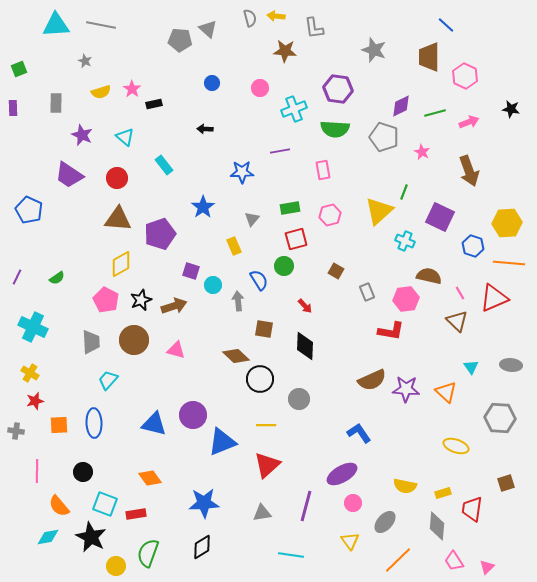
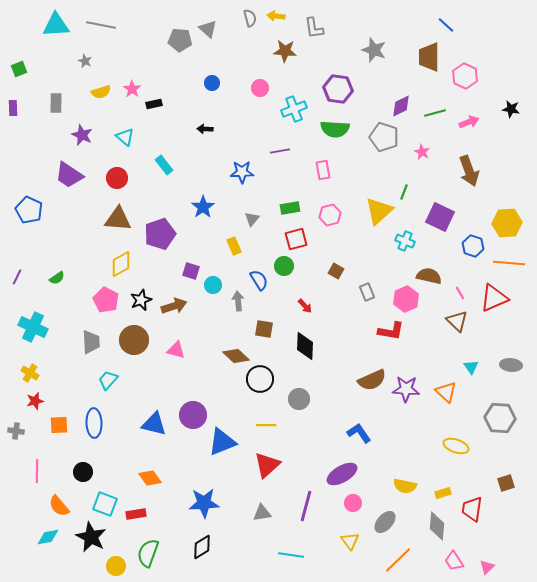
pink hexagon at (406, 299): rotated 15 degrees counterclockwise
